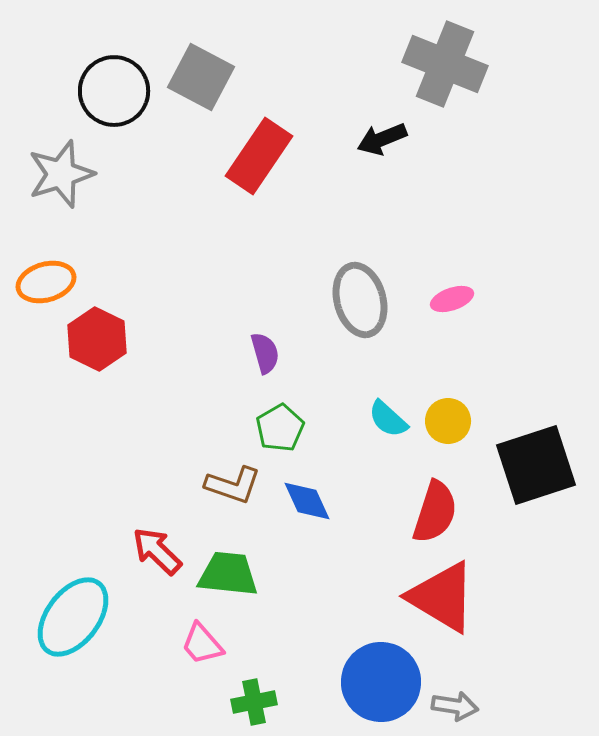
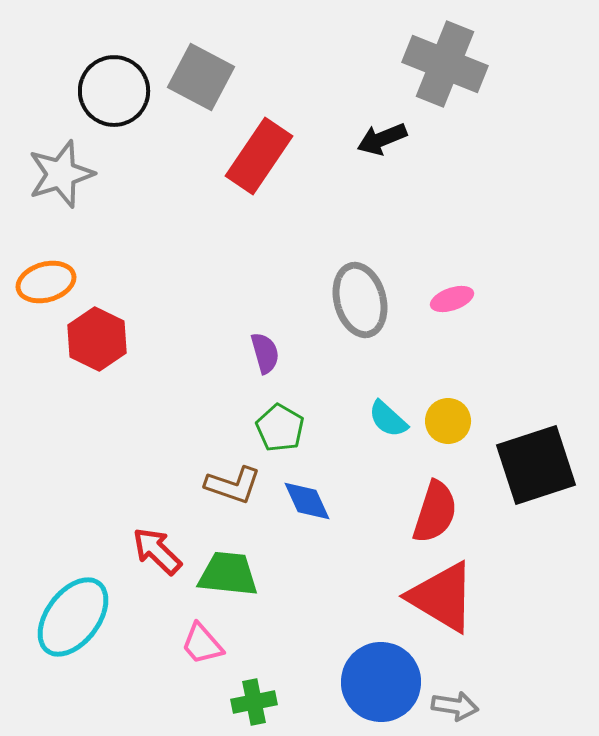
green pentagon: rotated 12 degrees counterclockwise
